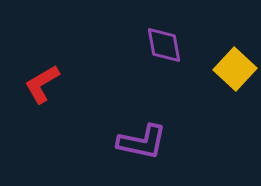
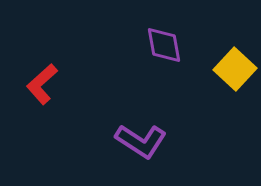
red L-shape: rotated 12 degrees counterclockwise
purple L-shape: moved 1 px left, 1 px up; rotated 21 degrees clockwise
